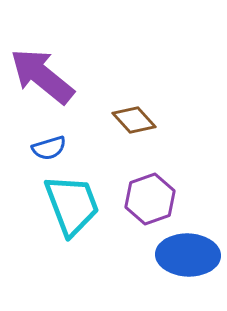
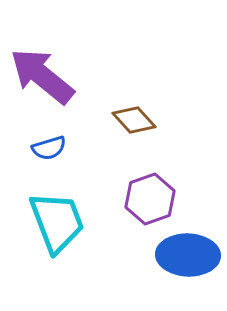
cyan trapezoid: moved 15 px left, 17 px down
